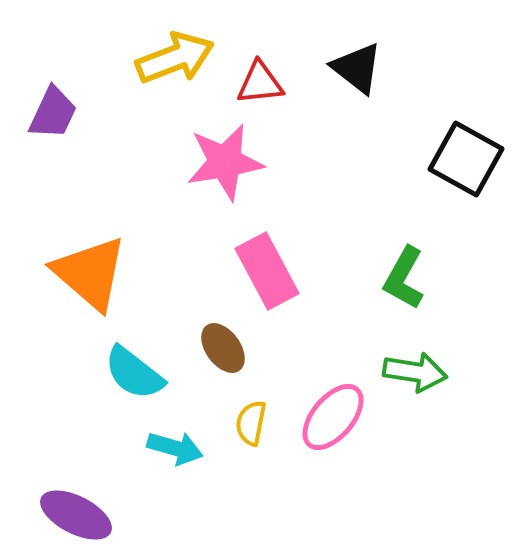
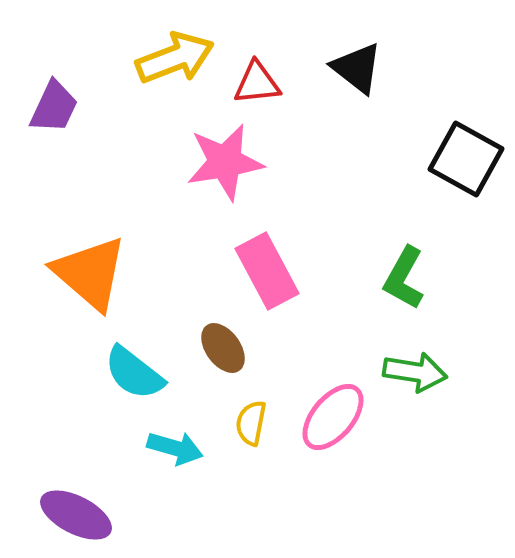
red triangle: moved 3 px left
purple trapezoid: moved 1 px right, 6 px up
